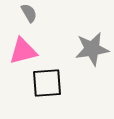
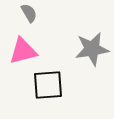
black square: moved 1 px right, 2 px down
